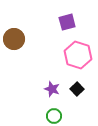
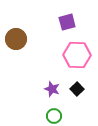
brown circle: moved 2 px right
pink hexagon: moved 1 px left; rotated 16 degrees counterclockwise
